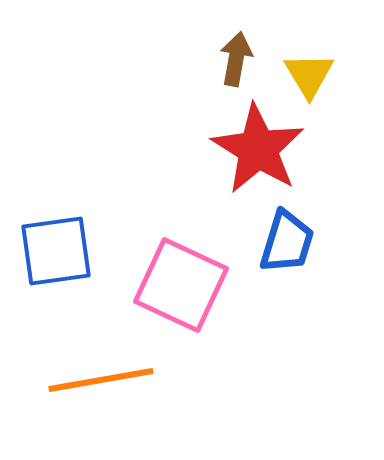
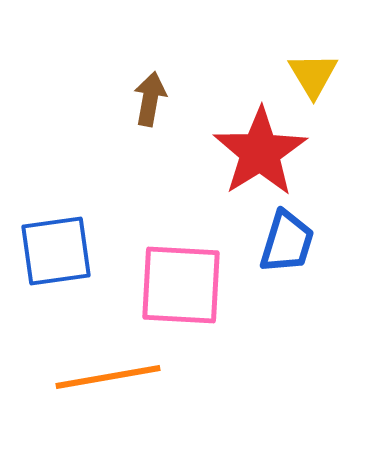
brown arrow: moved 86 px left, 40 px down
yellow triangle: moved 4 px right
red star: moved 2 px right, 3 px down; rotated 8 degrees clockwise
pink square: rotated 22 degrees counterclockwise
orange line: moved 7 px right, 3 px up
